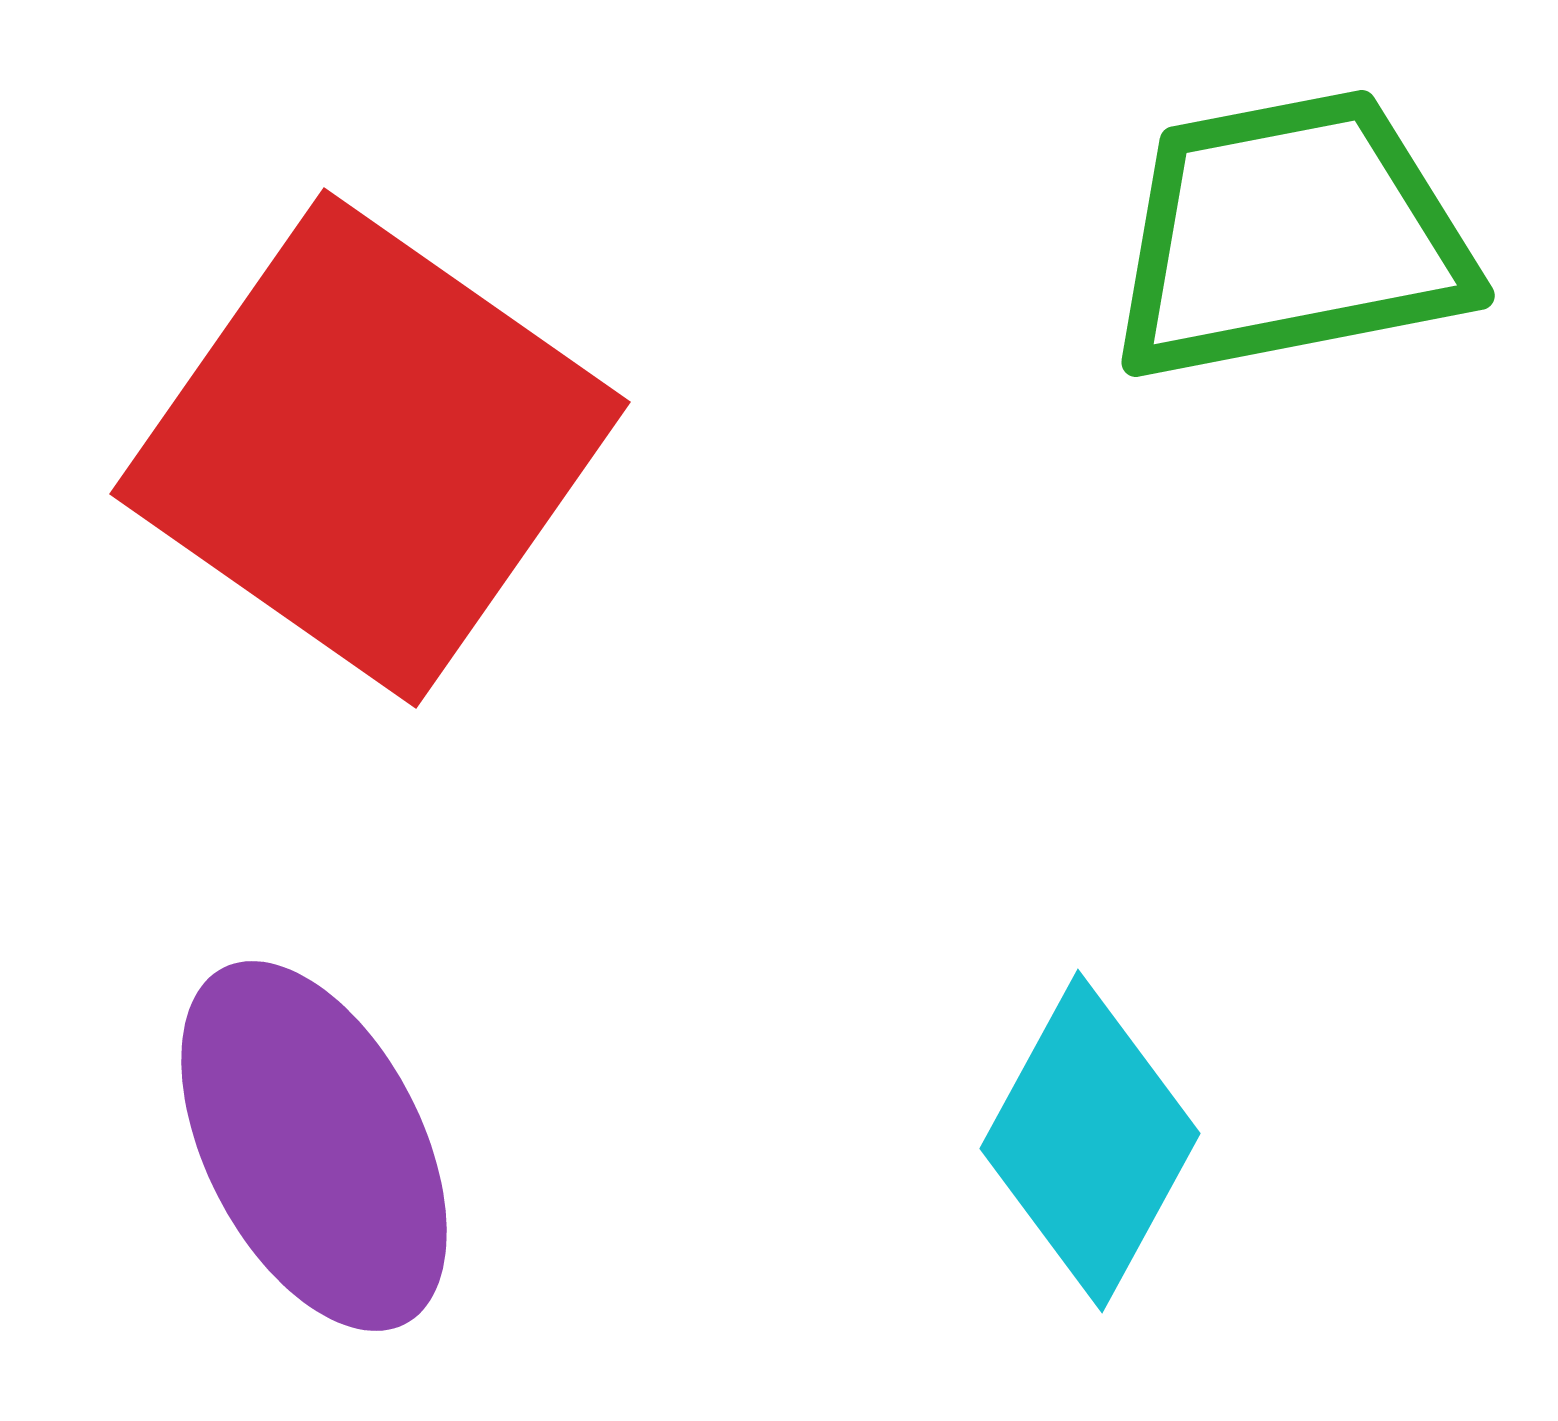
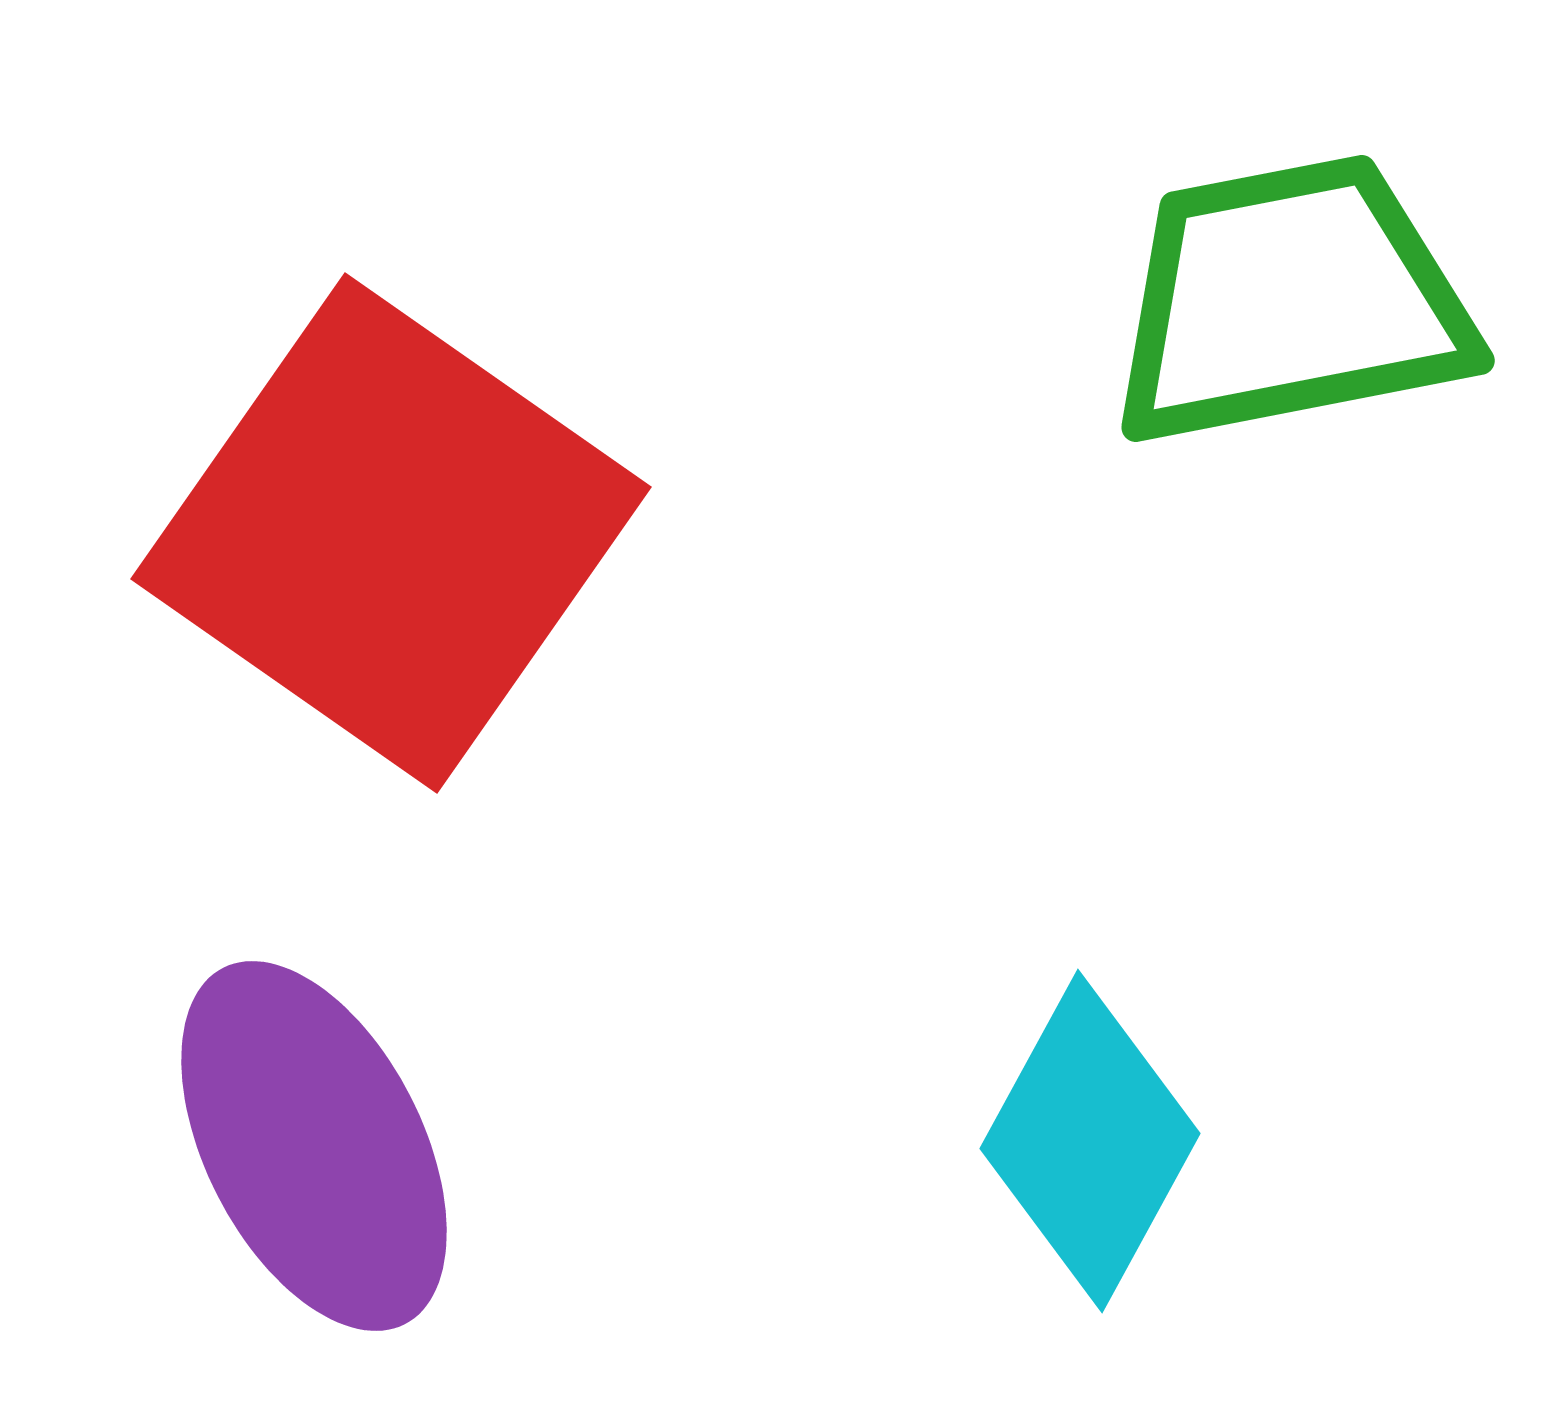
green trapezoid: moved 65 px down
red square: moved 21 px right, 85 px down
